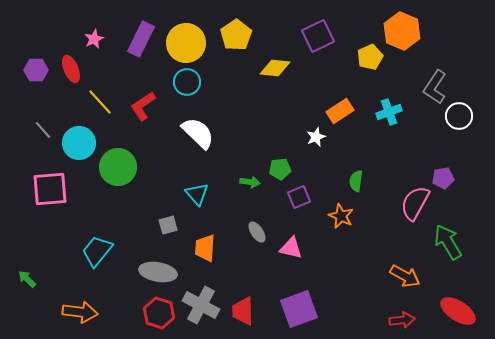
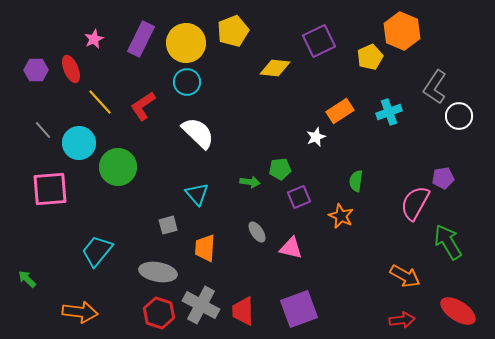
yellow pentagon at (236, 35): moved 3 px left, 4 px up; rotated 12 degrees clockwise
purple square at (318, 36): moved 1 px right, 5 px down
